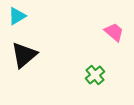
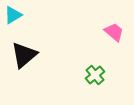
cyan triangle: moved 4 px left, 1 px up
